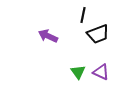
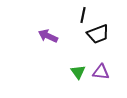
purple triangle: rotated 18 degrees counterclockwise
